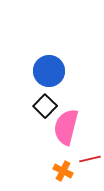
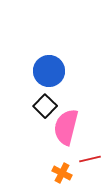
orange cross: moved 1 px left, 2 px down
